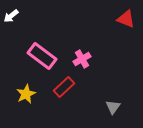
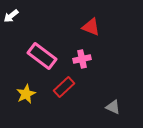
red triangle: moved 35 px left, 8 px down
pink cross: rotated 18 degrees clockwise
gray triangle: rotated 42 degrees counterclockwise
